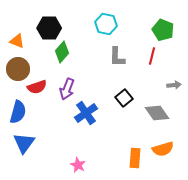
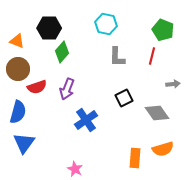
gray arrow: moved 1 px left, 1 px up
black square: rotated 12 degrees clockwise
blue cross: moved 7 px down
pink star: moved 3 px left, 4 px down
